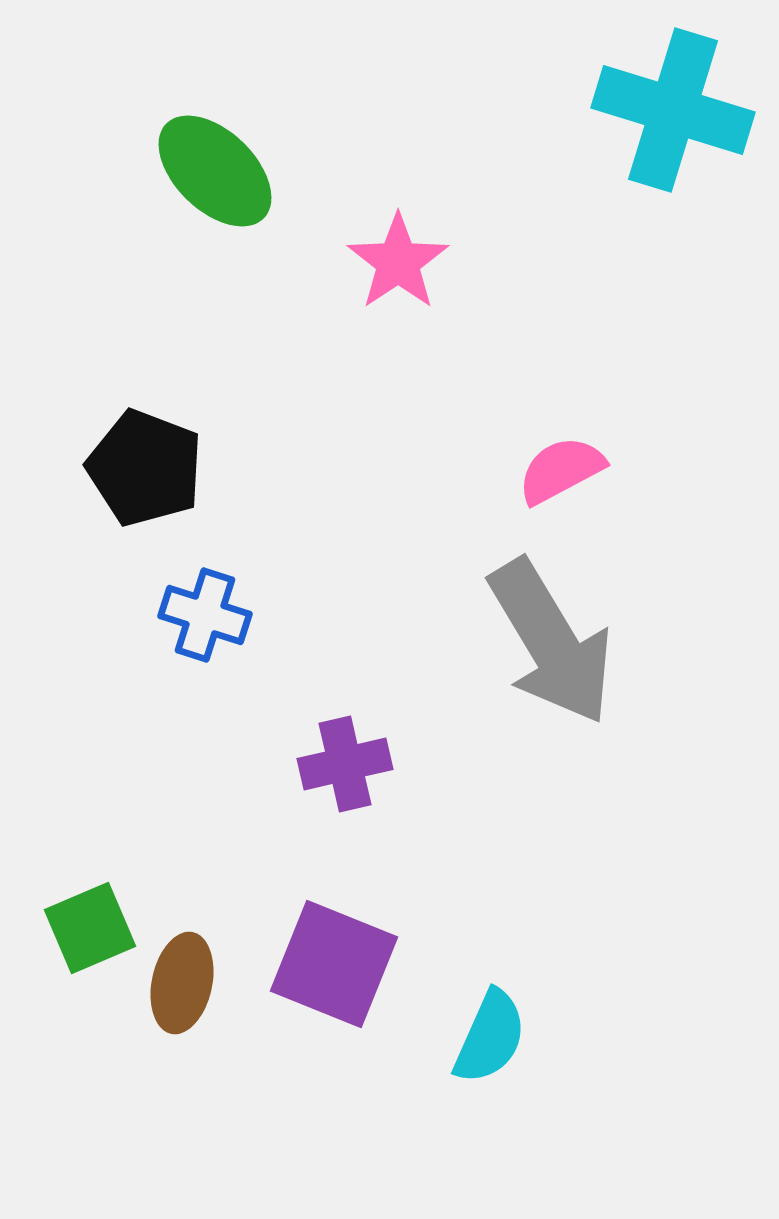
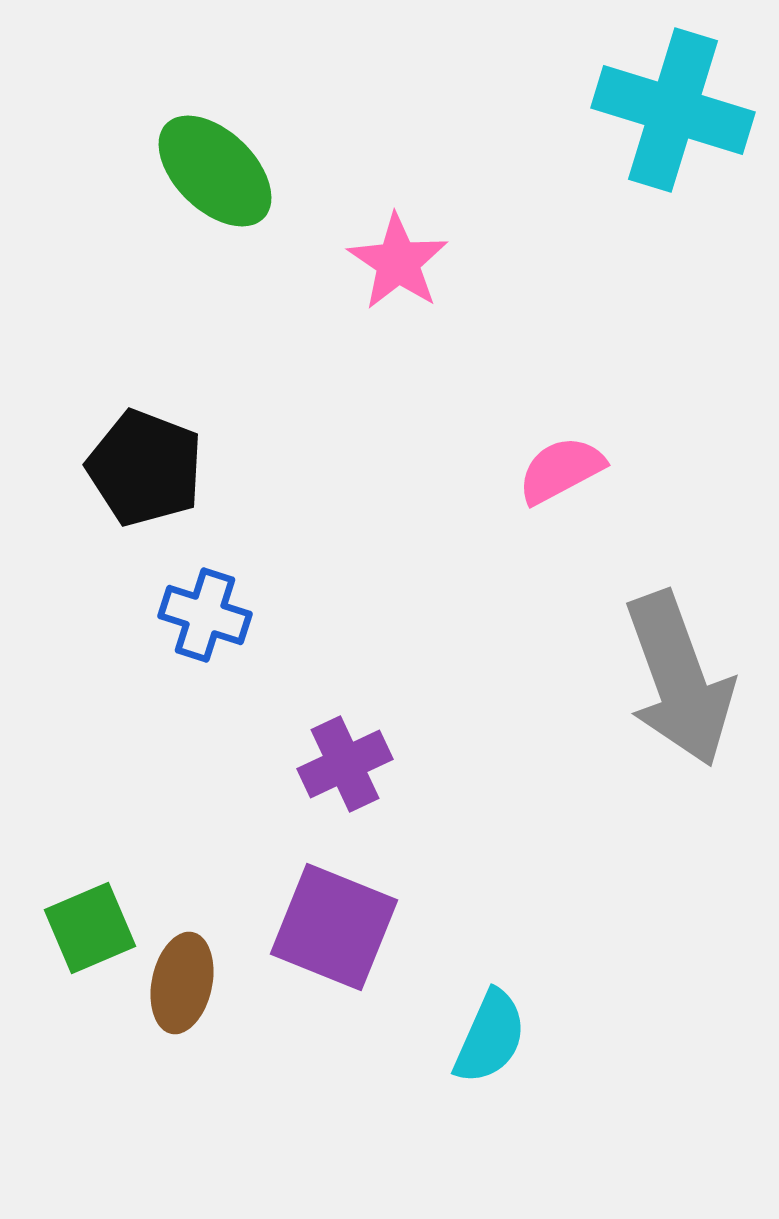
pink star: rotated 4 degrees counterclockwise
gray arrow: moved 128 px right, 37 px down; rotated 11 degrees clockwise
purple cross: rotated 12 degrees counterclockwise
purple square: moved 37 px up
